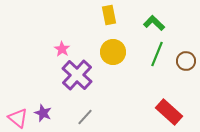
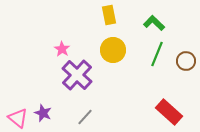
yellow circle: moved 2 px up
